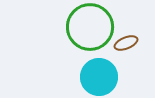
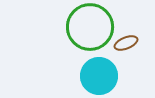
cyan circle: moved 1 px up
